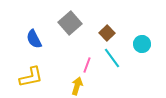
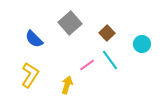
blue semicircle: rotated 18 degrees counterclockwise
cyan line: moved 2 px left, 2 px down
pink line: rotated 35 degrees clockwise
yellow L-shape: moved 1 px left, 2 px up; rotated 45 degrees counterclockwise
yellow arrow: moved 10 px left, 1 px up
